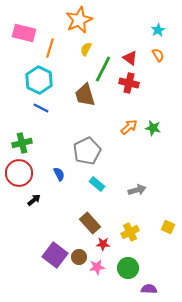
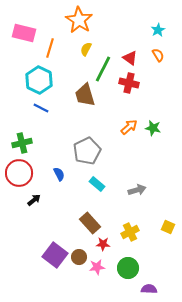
orange star: rotated 16 degrees counterclockwise
